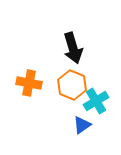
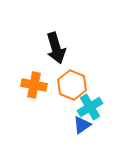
black arrow: moved 17 px left
orange cross: moved 5 px right, 2 px down
cyan cross: moved 6 px left, 6 px down
